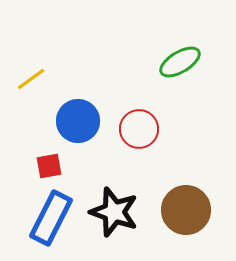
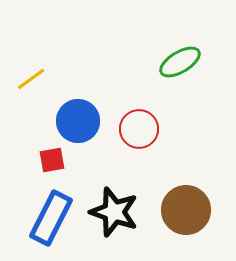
red square: moved 3 px right, 6 px up
